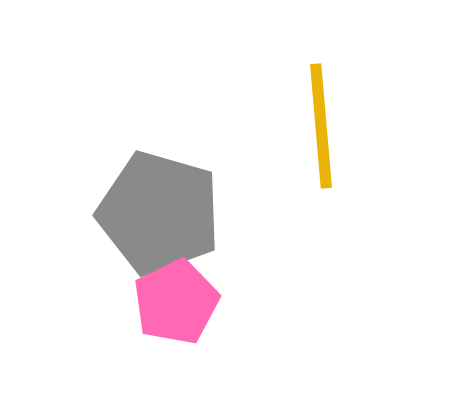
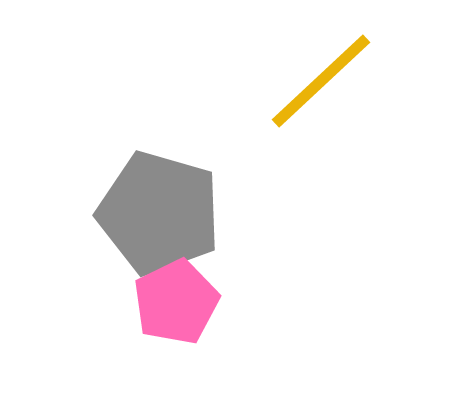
yellow line: moved 45 px up; rotated 52 degrees clockwise
